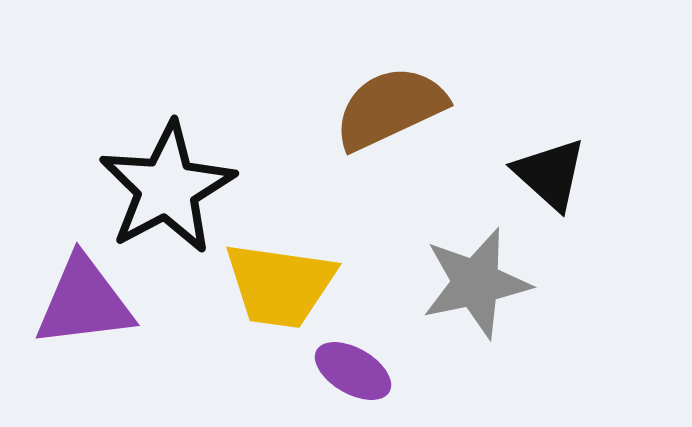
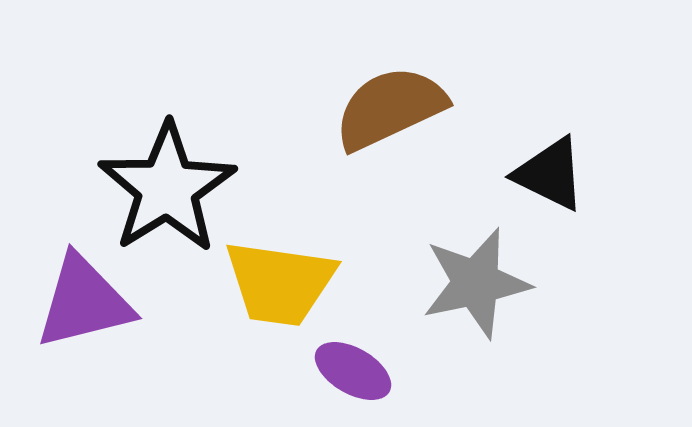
black triangle: rotated 16 degrees counterclockwise
black star: rotated 4 degrees counterclockwise
yellow trapezoid: moved 2 px up
purple triangle: rotated 7 degrees counterclockwise
